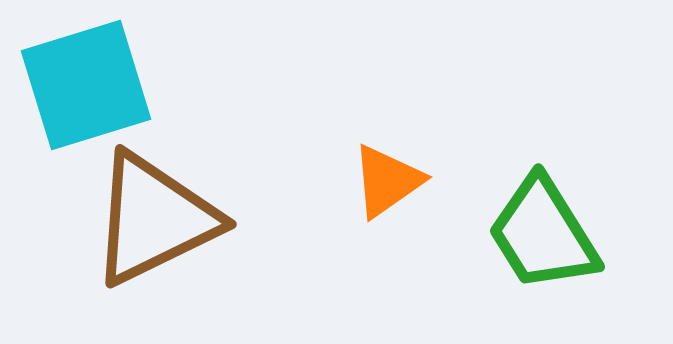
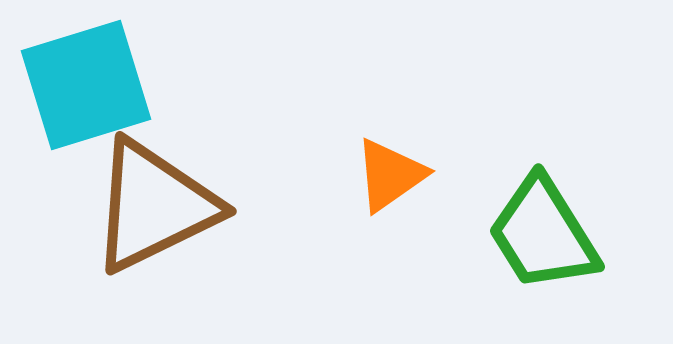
orange triangle: moved 3 px right, 6 px up
brown triangle: moved 13 px up
